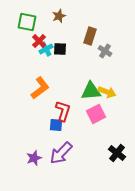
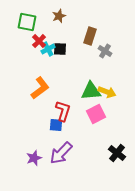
cyan cross: moved 2 px right
